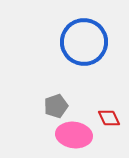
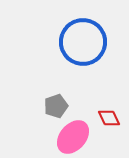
blue circle: moved 1 px left
pink ellipse: moved 1 px left, 2 px down; rotated 56 degrees counterclockwise
